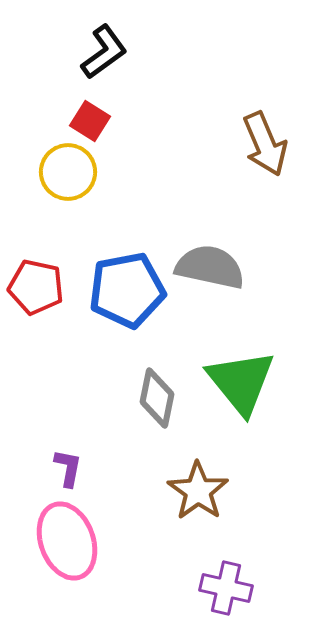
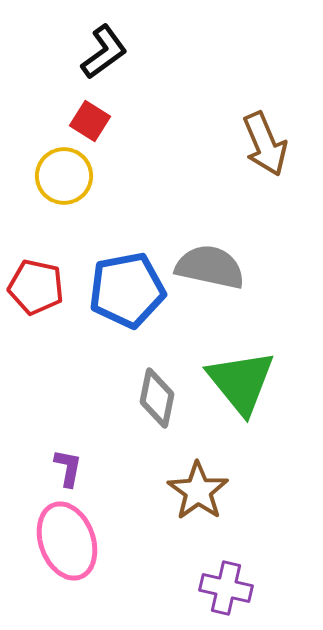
yellow circle: moved 4 px left, 4 px down
